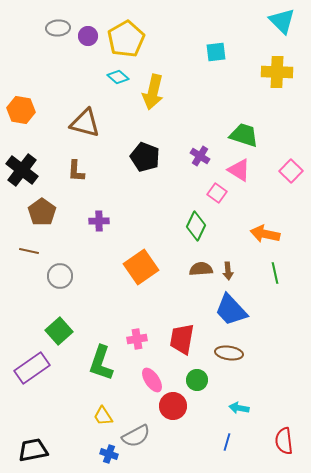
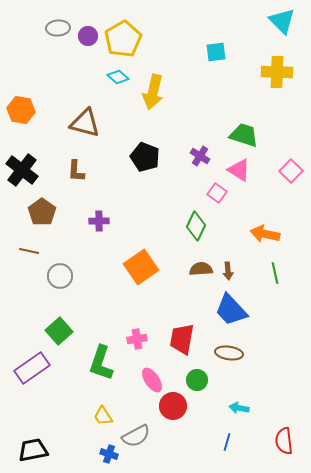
yellow pentagon at (126, 39): moved 3 px left
